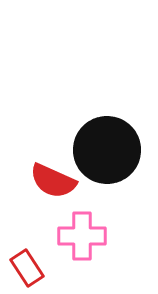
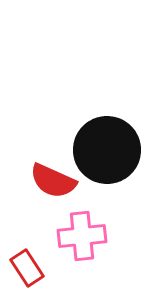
pink cross: rotated 6 degrees counterclockwise
